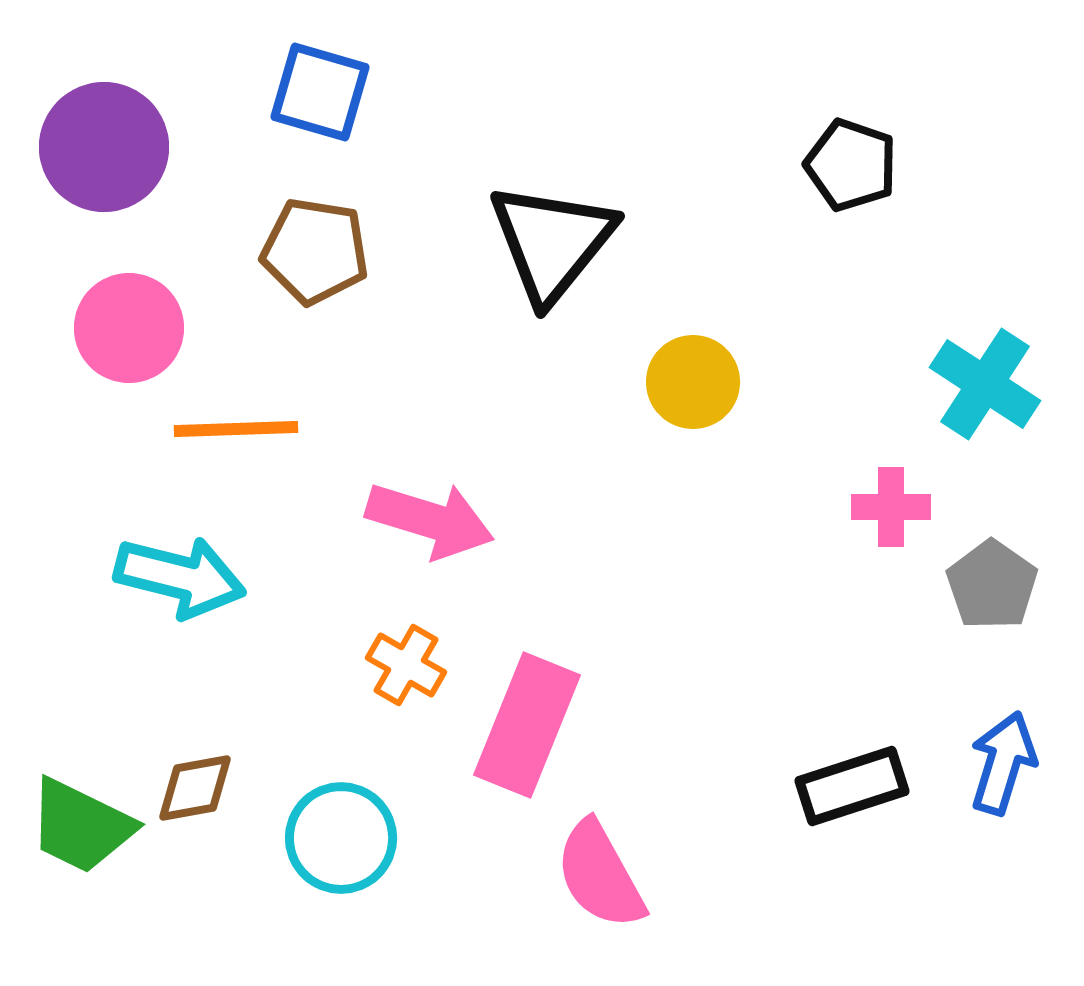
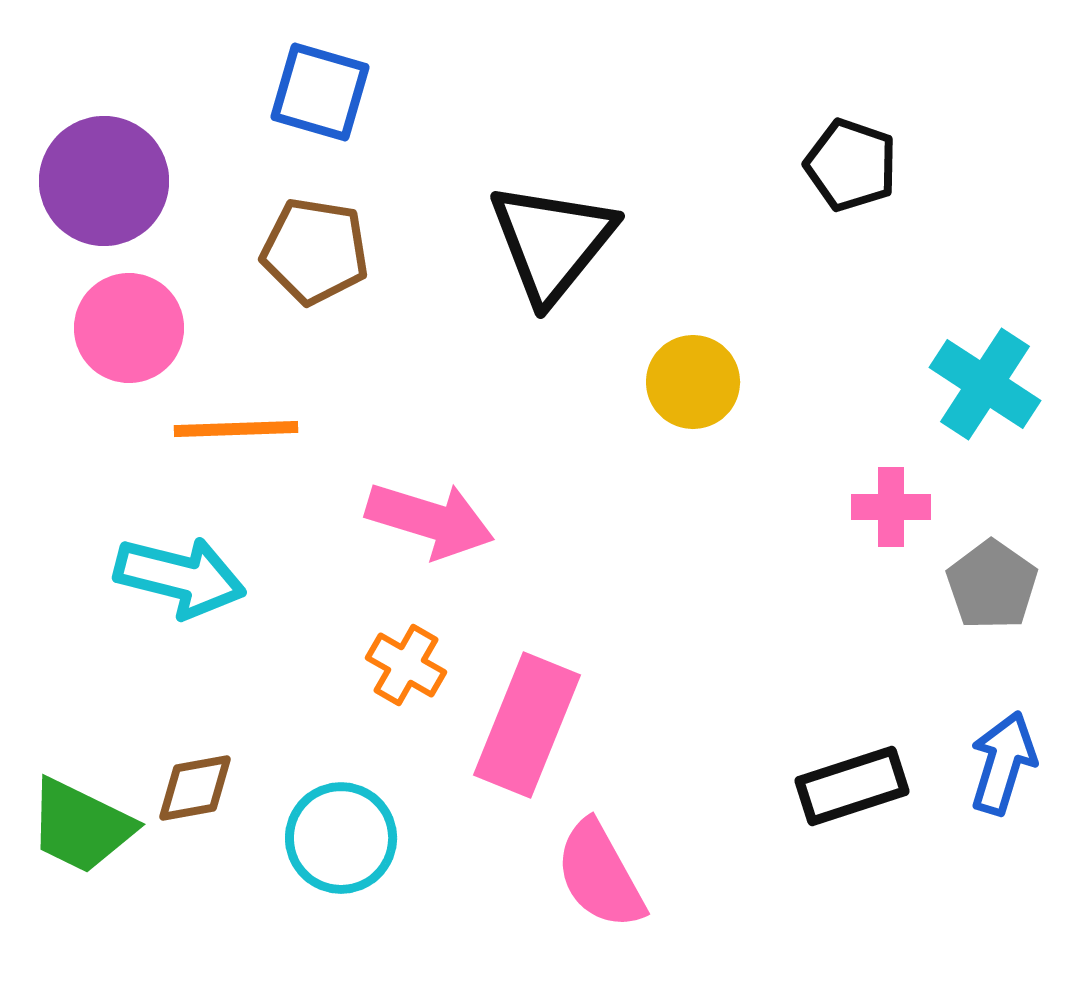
purple circle: moved 34 px down
